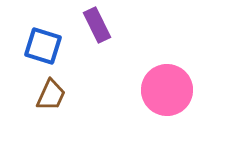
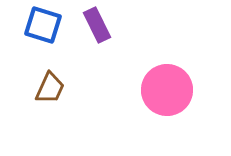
blue square: moved 21 px up
brown trapezoid: moved 1 px left, 7 px up
